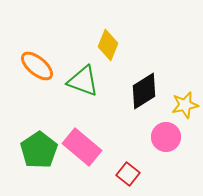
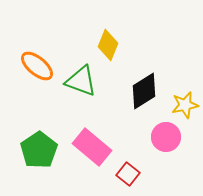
green triangle: moved 2 px left
pink rectangle: moved 10 px right
